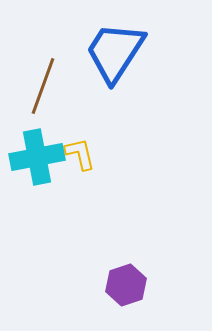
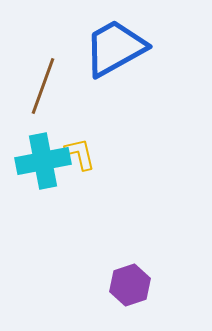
blue trapezoid: moved 4 px up; rotated 28 degrees clockwise
cyan cross: moved 6 px right, 4 px down
purple hexagon: moved 4 px right
